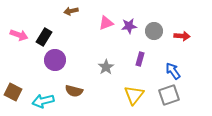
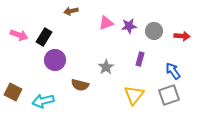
brown semicircle: moved 6 px right, 6 px up
